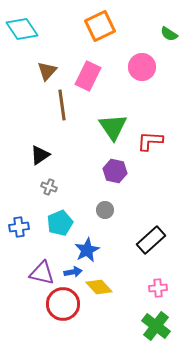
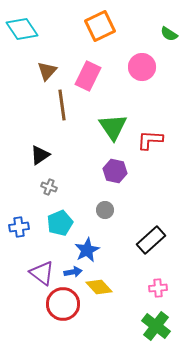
red L-shape: moved 1 px up
purple triangle: rotated 24 degrees clockwise
